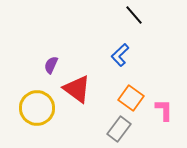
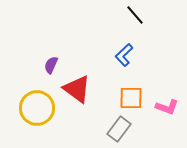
black line: moved 1 px right
blue L-shape: moved 4 px right
orange square: rotated 35 degrees counterclockwise
pink L-shape: moved 3 px right, 3 px up; rotated 110 degrees clockwise
